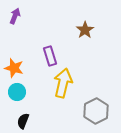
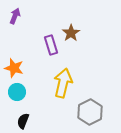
brown star: moved 14 px left, 3 px down
purple rectangle: moved 1 px right, 11 px up
gray hexagon: moved 6 px left, 1 px down
